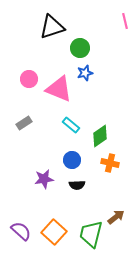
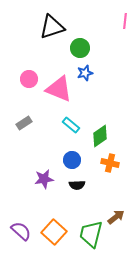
pink line: rotated 21 degrees clockwise
